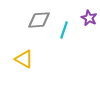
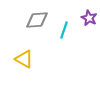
gray diamond: moved 2 px left
